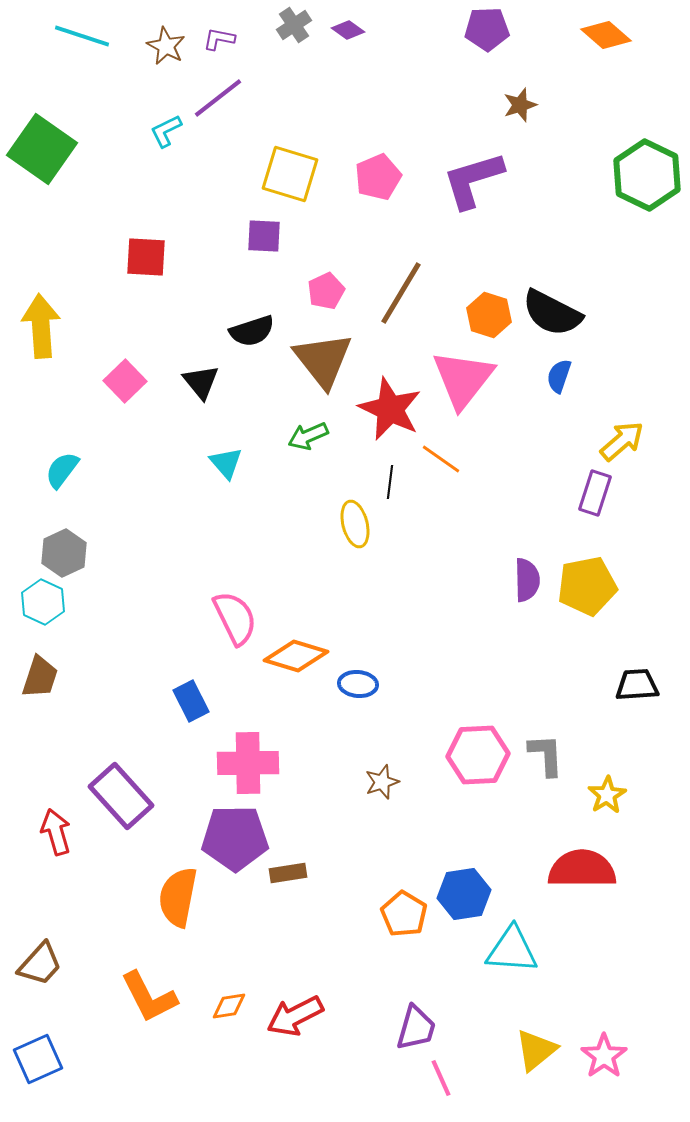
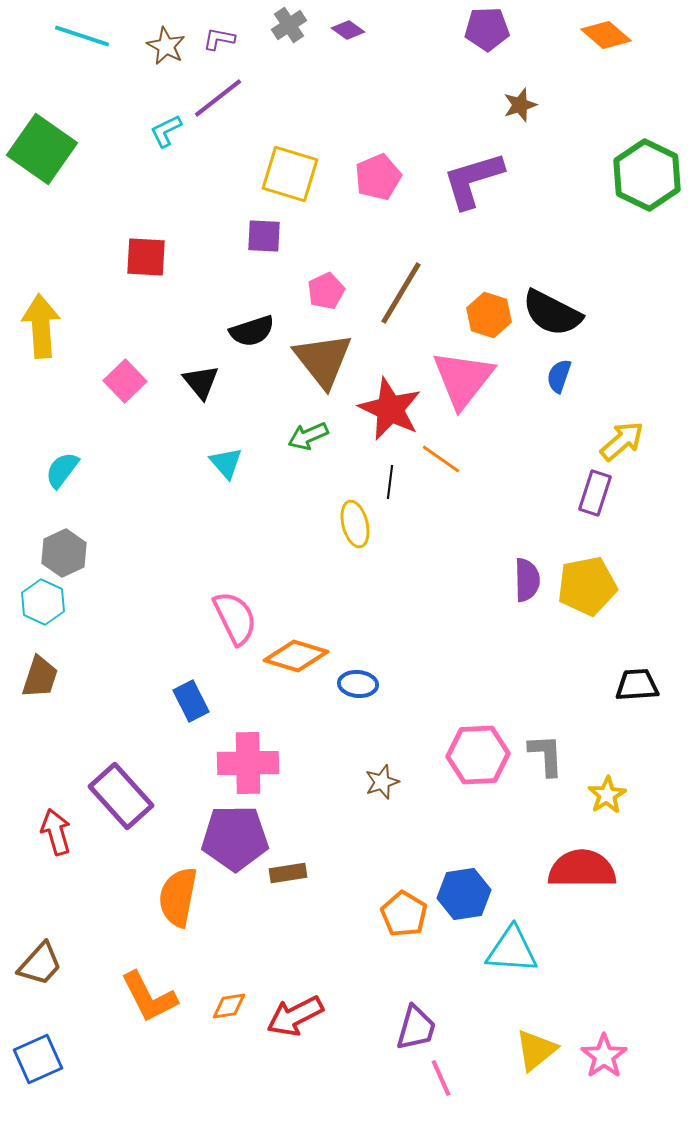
gray cross at (294, 25): moved 5 px left
